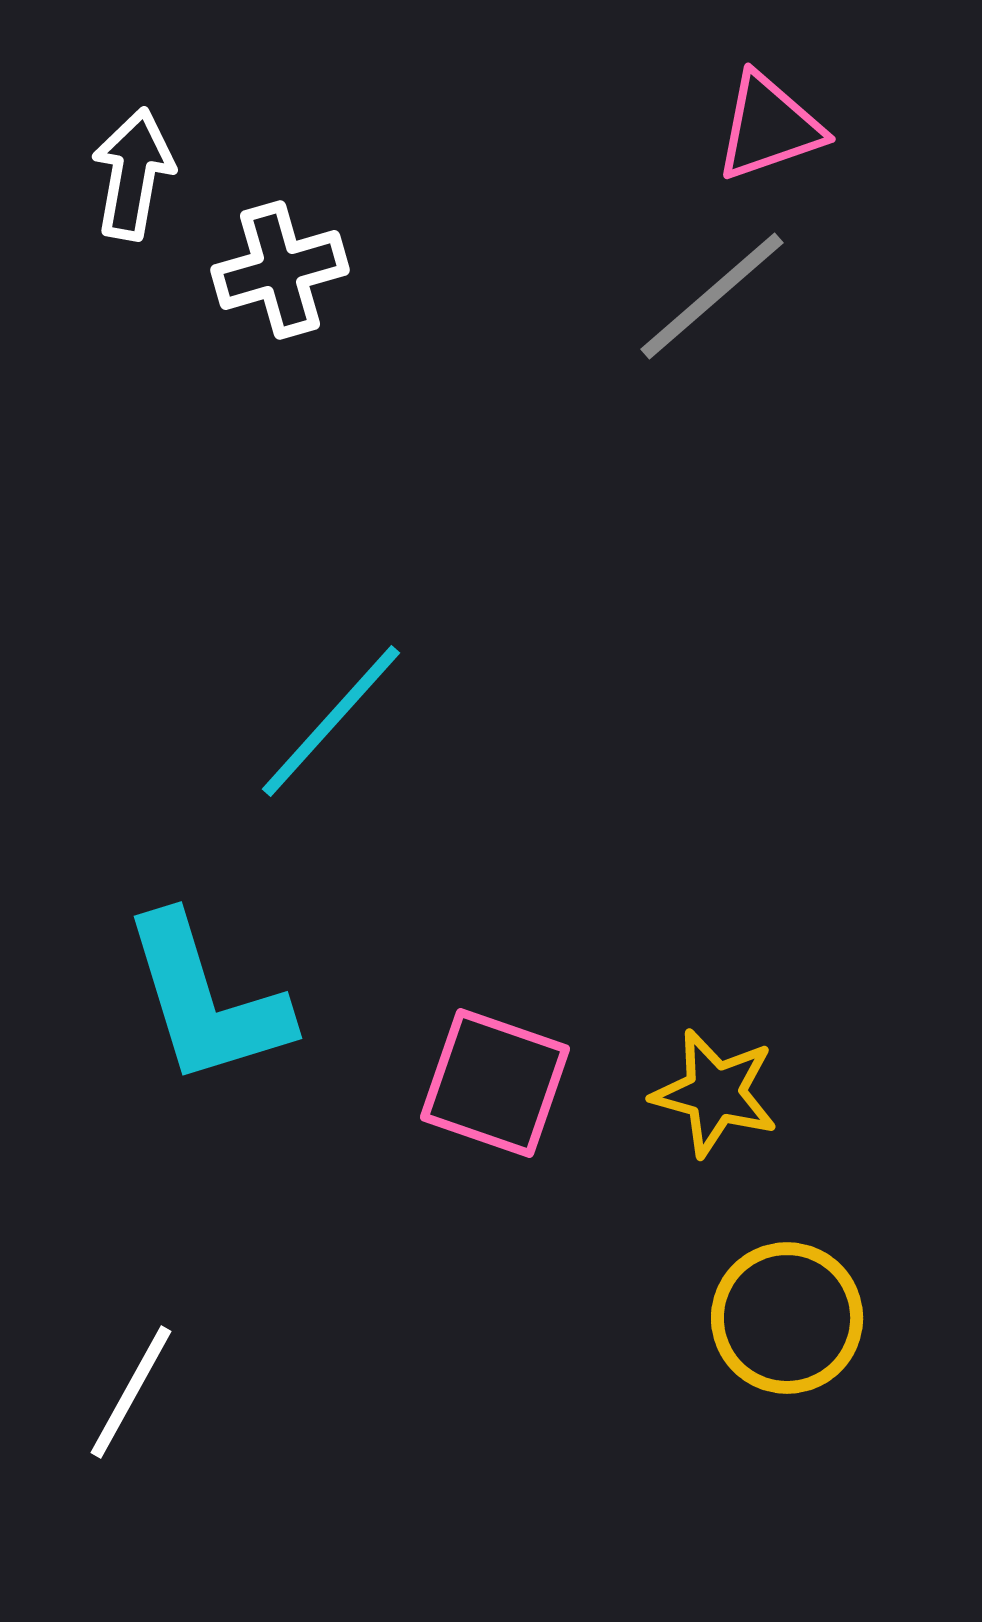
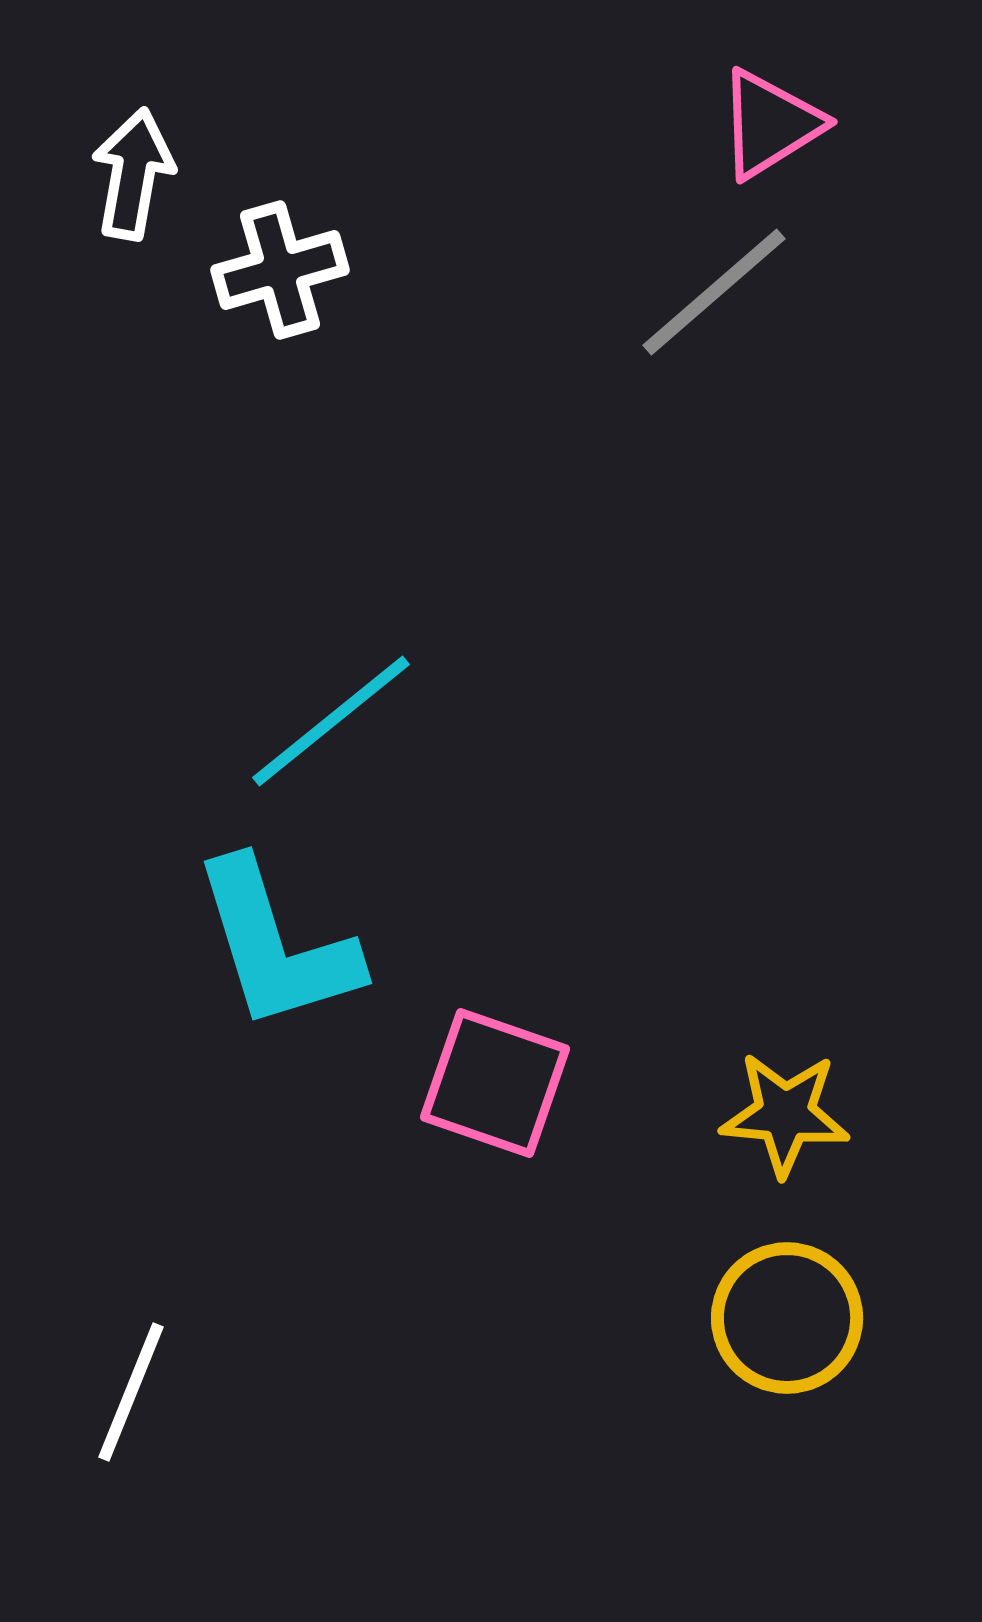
pink triangle: moved 1 px right, 3 px up; rotated 13 degrees counterclockwise
gray line: moved 2 px right, 4 px up
cyan line: rotated 9 degrees clockwise
cyan L-shape: moved 70 px right, 55 px up
yellow star: moved 70 px right, 21 px down; rotated 10 degrees counterclockwise
white line: rotated 7 degrees counterclockwise
